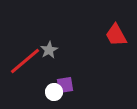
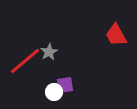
gray star: moved 2 px down
